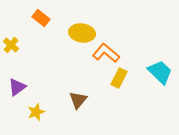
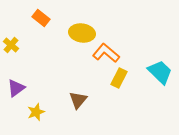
purple triangle: moved 1 px left, 1 px down
